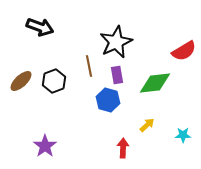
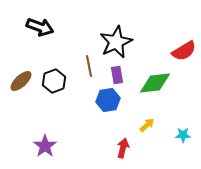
blue hexagon: rotated 25 degrees counterclockwise
red arrow: rotated 12 degrees clockwise
